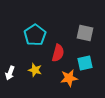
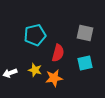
cyan pentagon: rotated 20 degrees clockwise
white arrow: rotated 48 degrees clockwise
orange star: moved 15 px left
